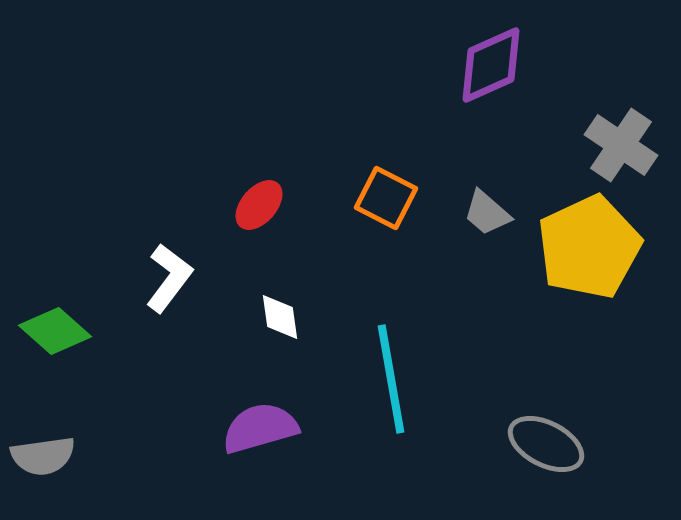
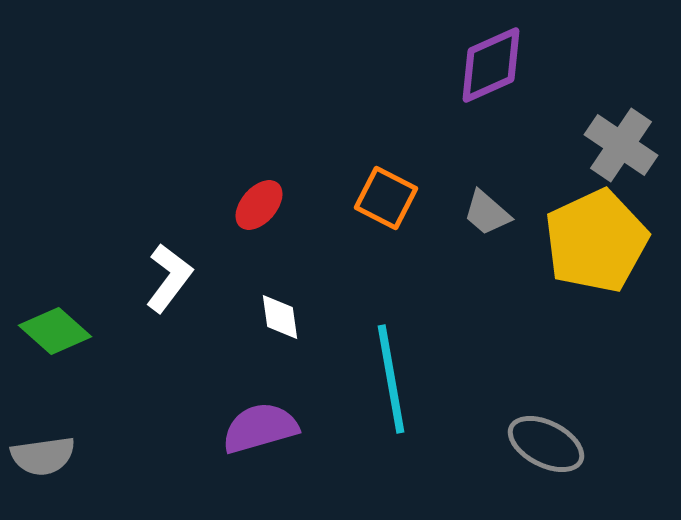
yellow pentagon: moved 7 px right, 6 px up
